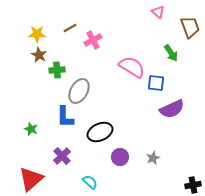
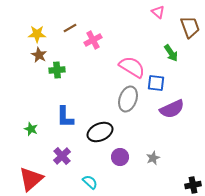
gray ellipse: moved 49 px right, 8 px down; rotated 10 degrees counterclockwise
